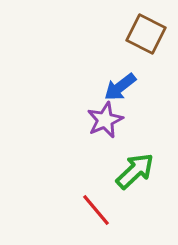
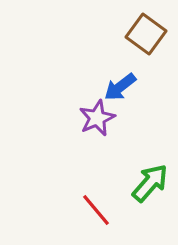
brown square: rotated 9 degrees clockwise
purple star: moved 8 px left, 2 px up
green arrow: moved 15 px right, 12 px down; rotated 6 degrees counterclockwise
